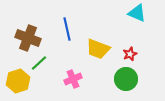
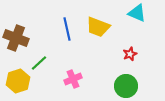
brown cross: moved 12 px left
yellow trapezoid: moved 22 px up
green circle: moved 7 px down
